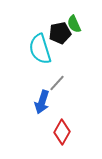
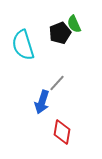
black pentagon: rotated 10 degrees counterclockwise
cyan semicircle: moved 17 px left, 4 px up
red diamond: rotated 20 degrees counterclockwise
